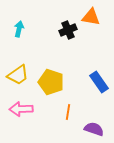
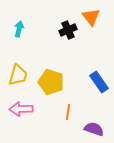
orange triangle: rotated 42 degrees clockwise
yellow trapezoid: rotated 40 degrees counterclockwise
